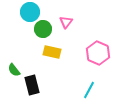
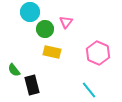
green circle: moved 2 px right
cyan line: rotated 66 degrees counterclockwise
